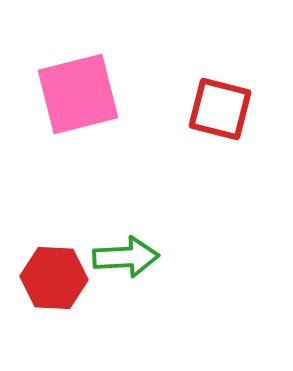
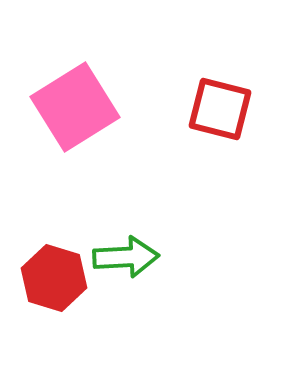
pink square: moved 3 px left, 13 px down; rotated 18 degrees counterclockwise
red hexagon: rotated 14 degrees clockwise
